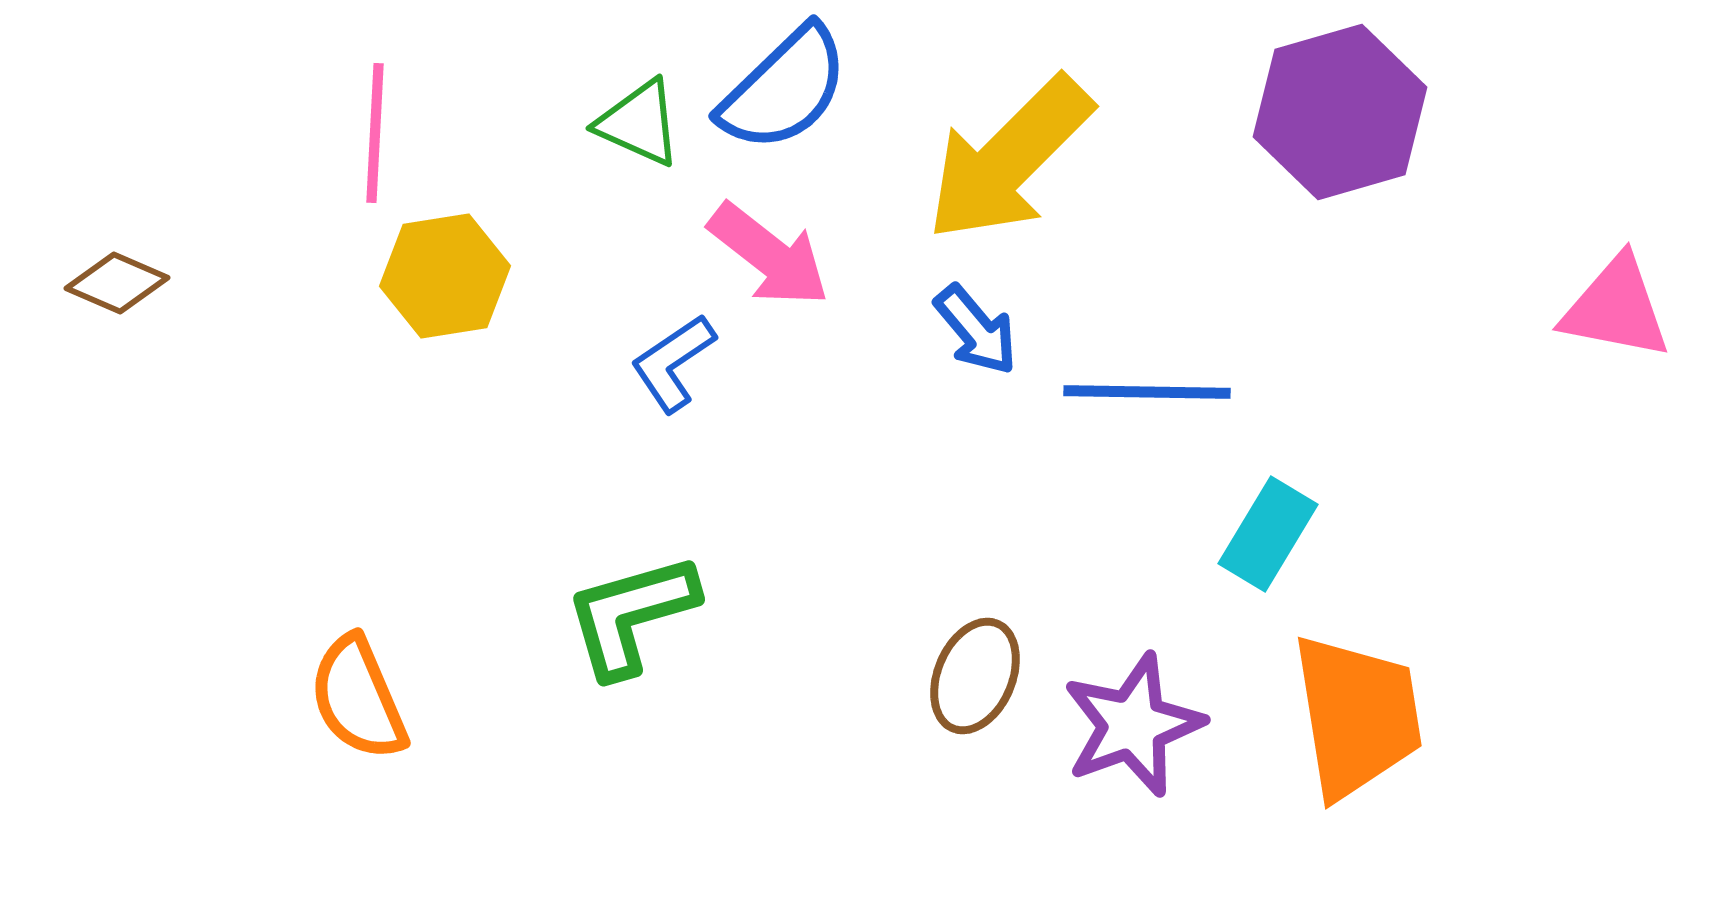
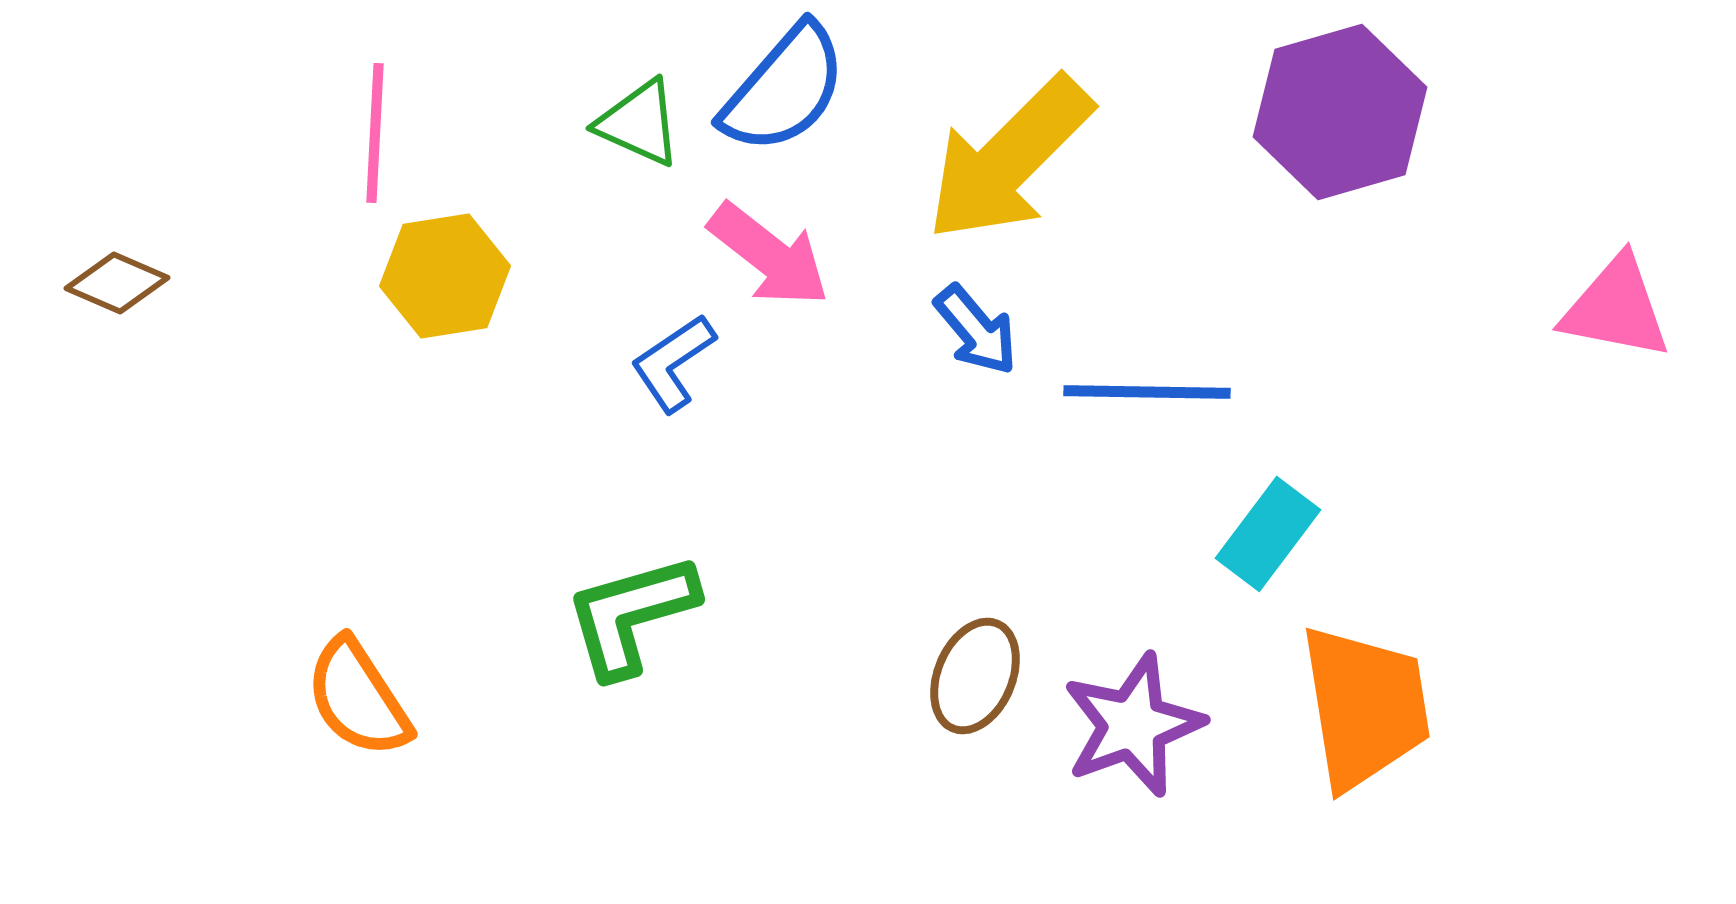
blue semicircle: rotated 5 degrees counterclockwise
cyan rectangle: rotated 6 degrees clockwise
orange semicircle: rotated 10 degrees counterclockwise
orange trapezoid: moved 8 px right, 9 px up
